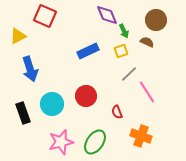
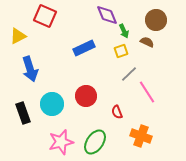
blue rectangle: moved 4 px left, 3 px up
